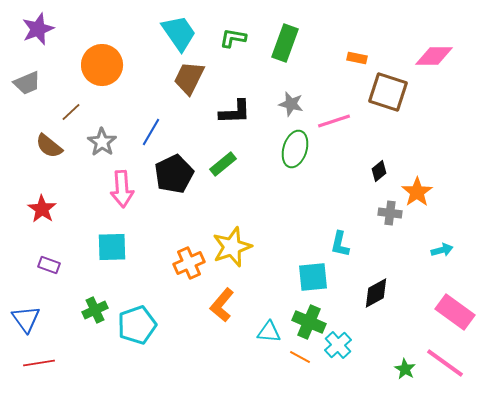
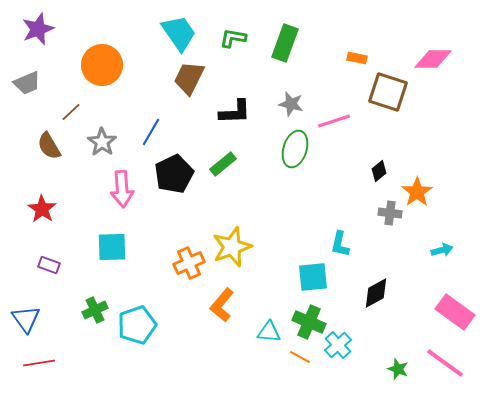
pink diamond at (434, 56): moved 1 px left, 3 px down
brown semicircle at (49, 146): rotated 20 degrees clockwise
green star at (405, 369): moved 7 px left; rotated 10 degrees counterclockwise
